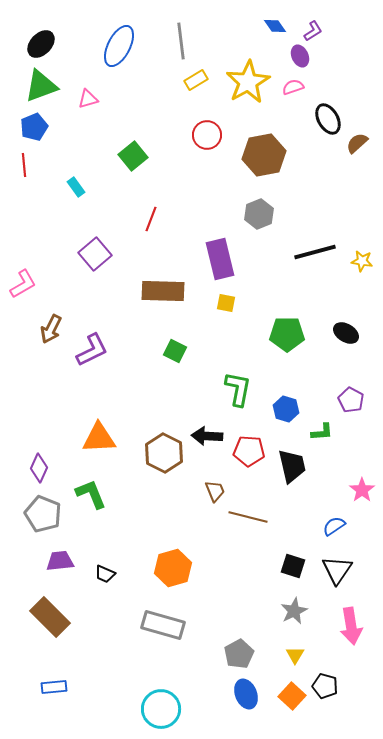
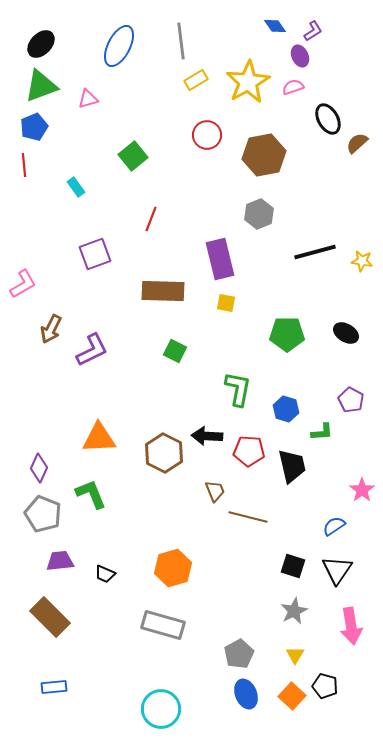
purple square at (95, 254): rotated 20 degrees clockwise
